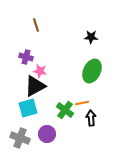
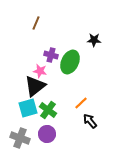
brown line: moved 2 px up; rotated 40 degrees clockwise
black star: moved 3 px right, 3 px down
purple cross: moved 25 px right, 2 px up
green ellipse: moved 22 px left, 9 px up
black triangle: rotated 10 degrees counterclockwise
orange line: moved 1 px left; rotated 32 degrees counterclockwise
green cross: moved 17 px left
black arrow: moved 1 px left, 3 px down; rotated 35 degrees counterclockwise
